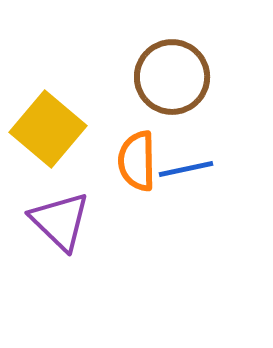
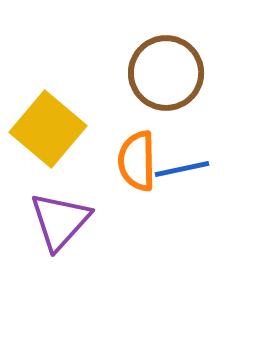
brown circle: moved 6 px left, 4 px up
blue line: moved 4 px left
purple triangle: rotated 28 degrees clockwise
